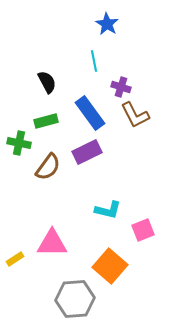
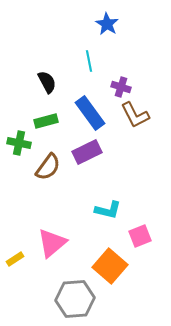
cyan line: moved 5 px left
pink square: moved 3 px left, 6 px down
pink triangle: rotated 40 degrees counterclockwise
